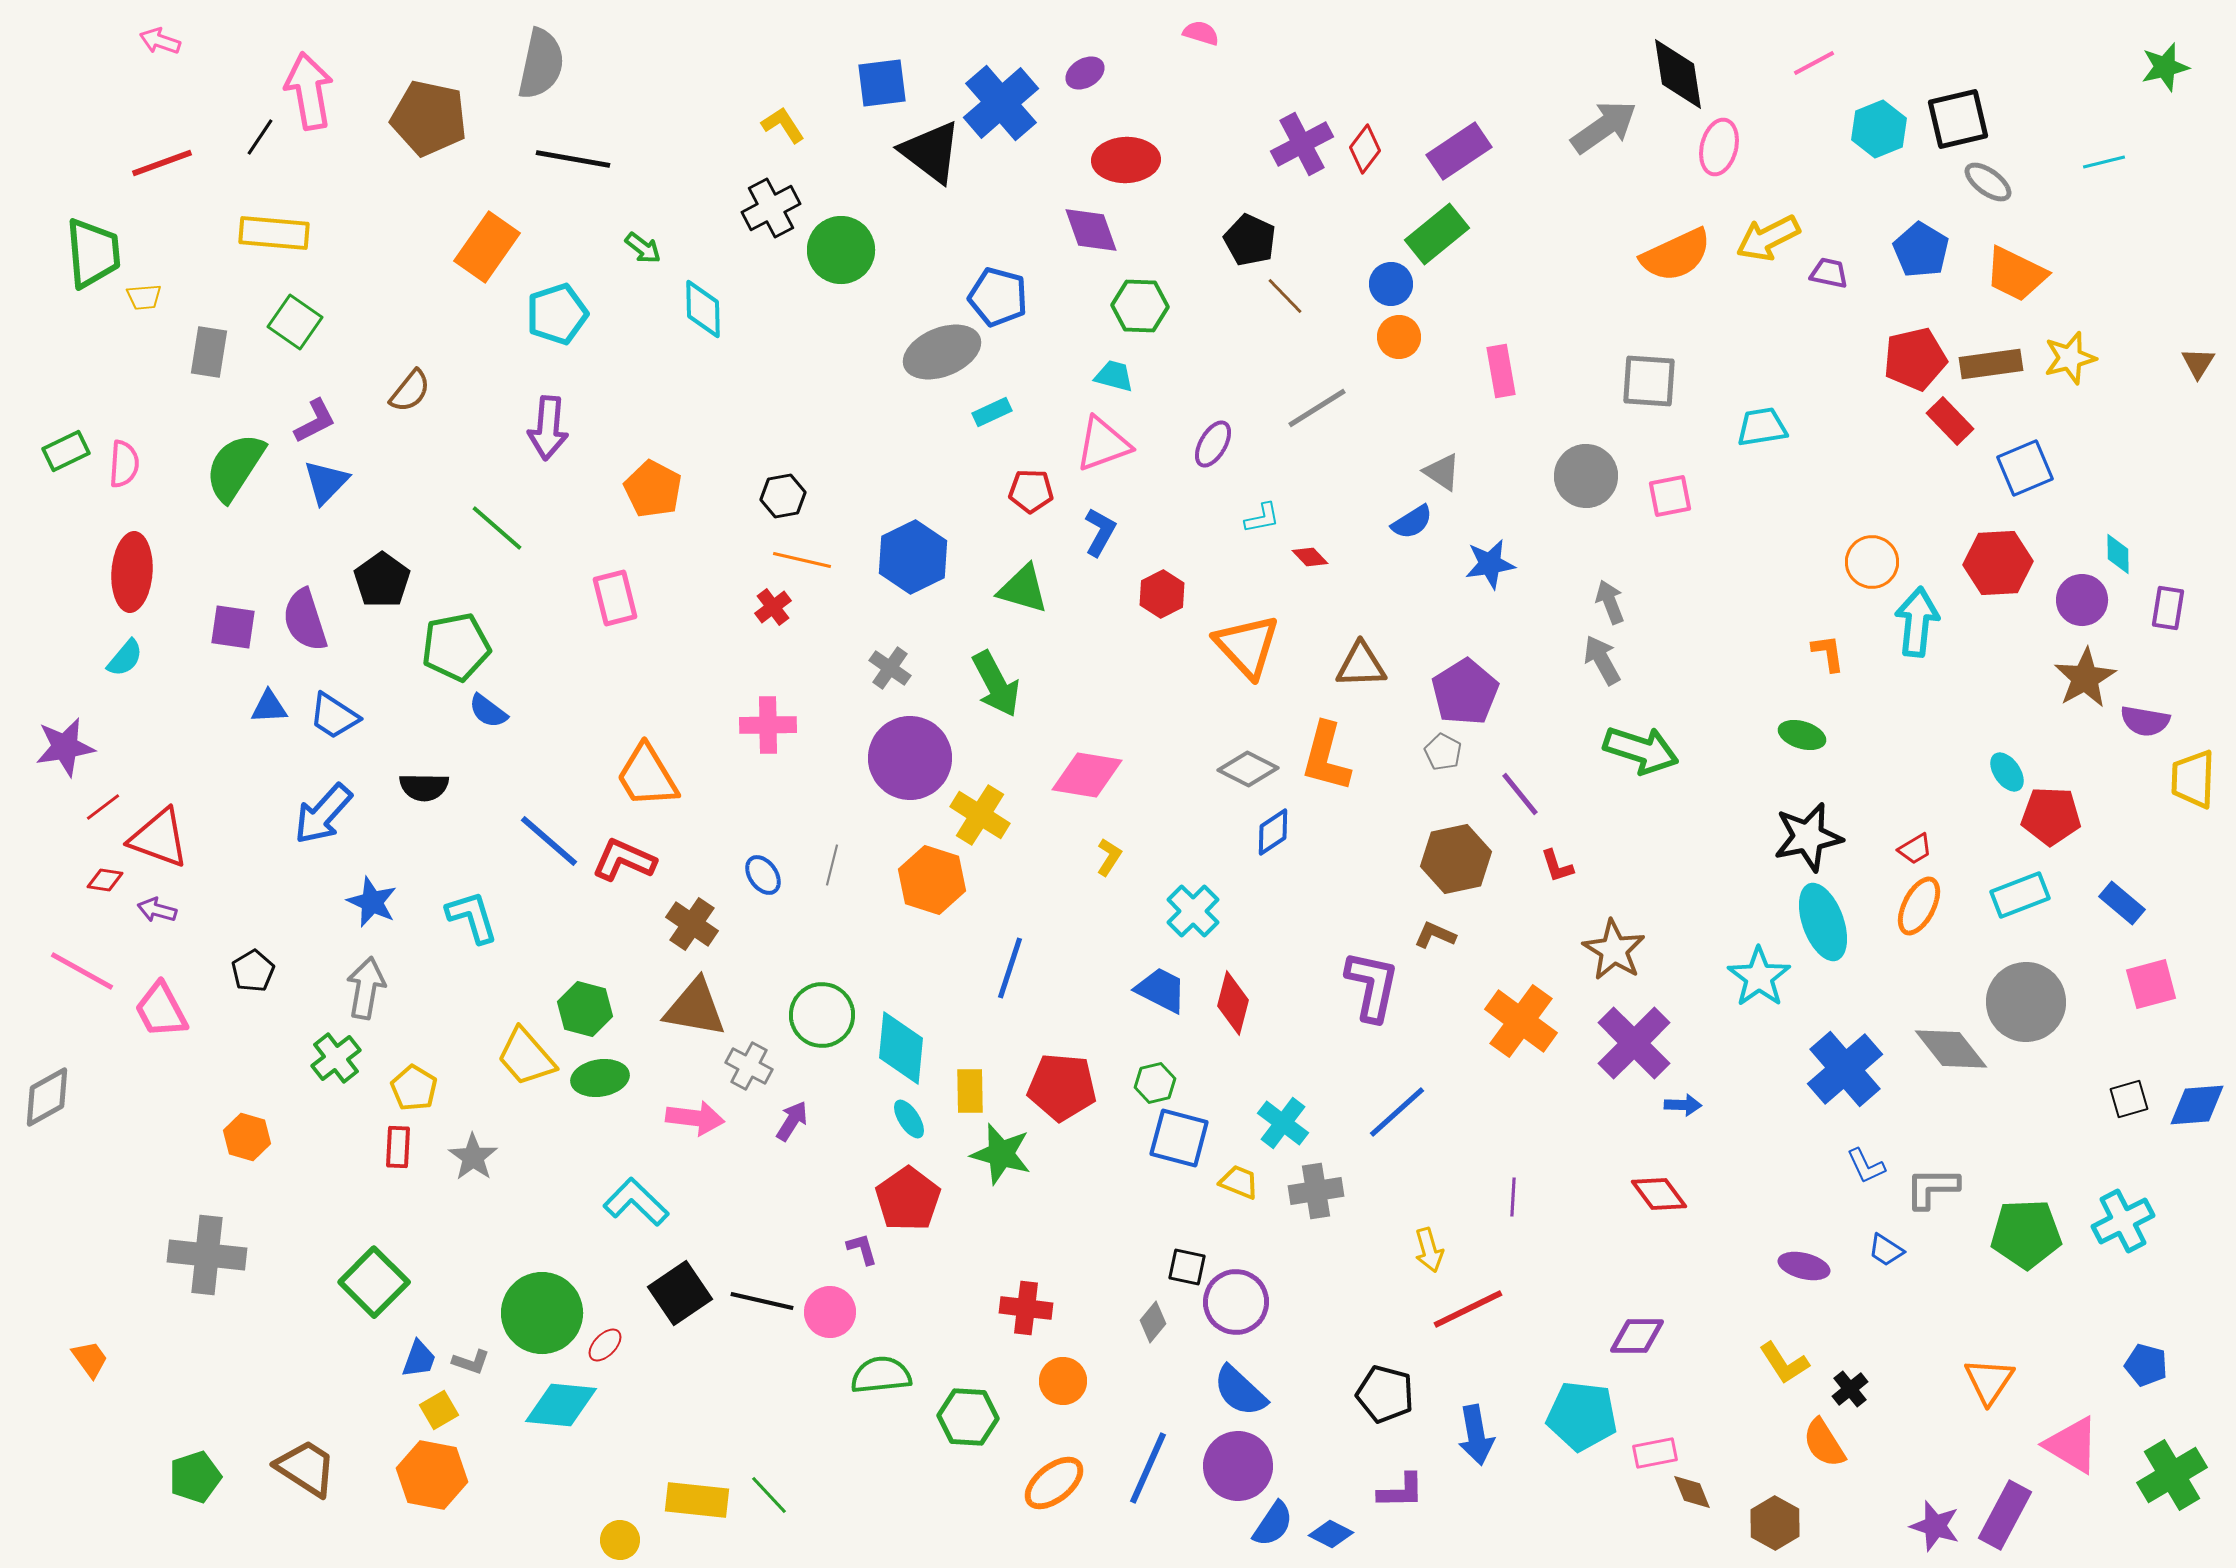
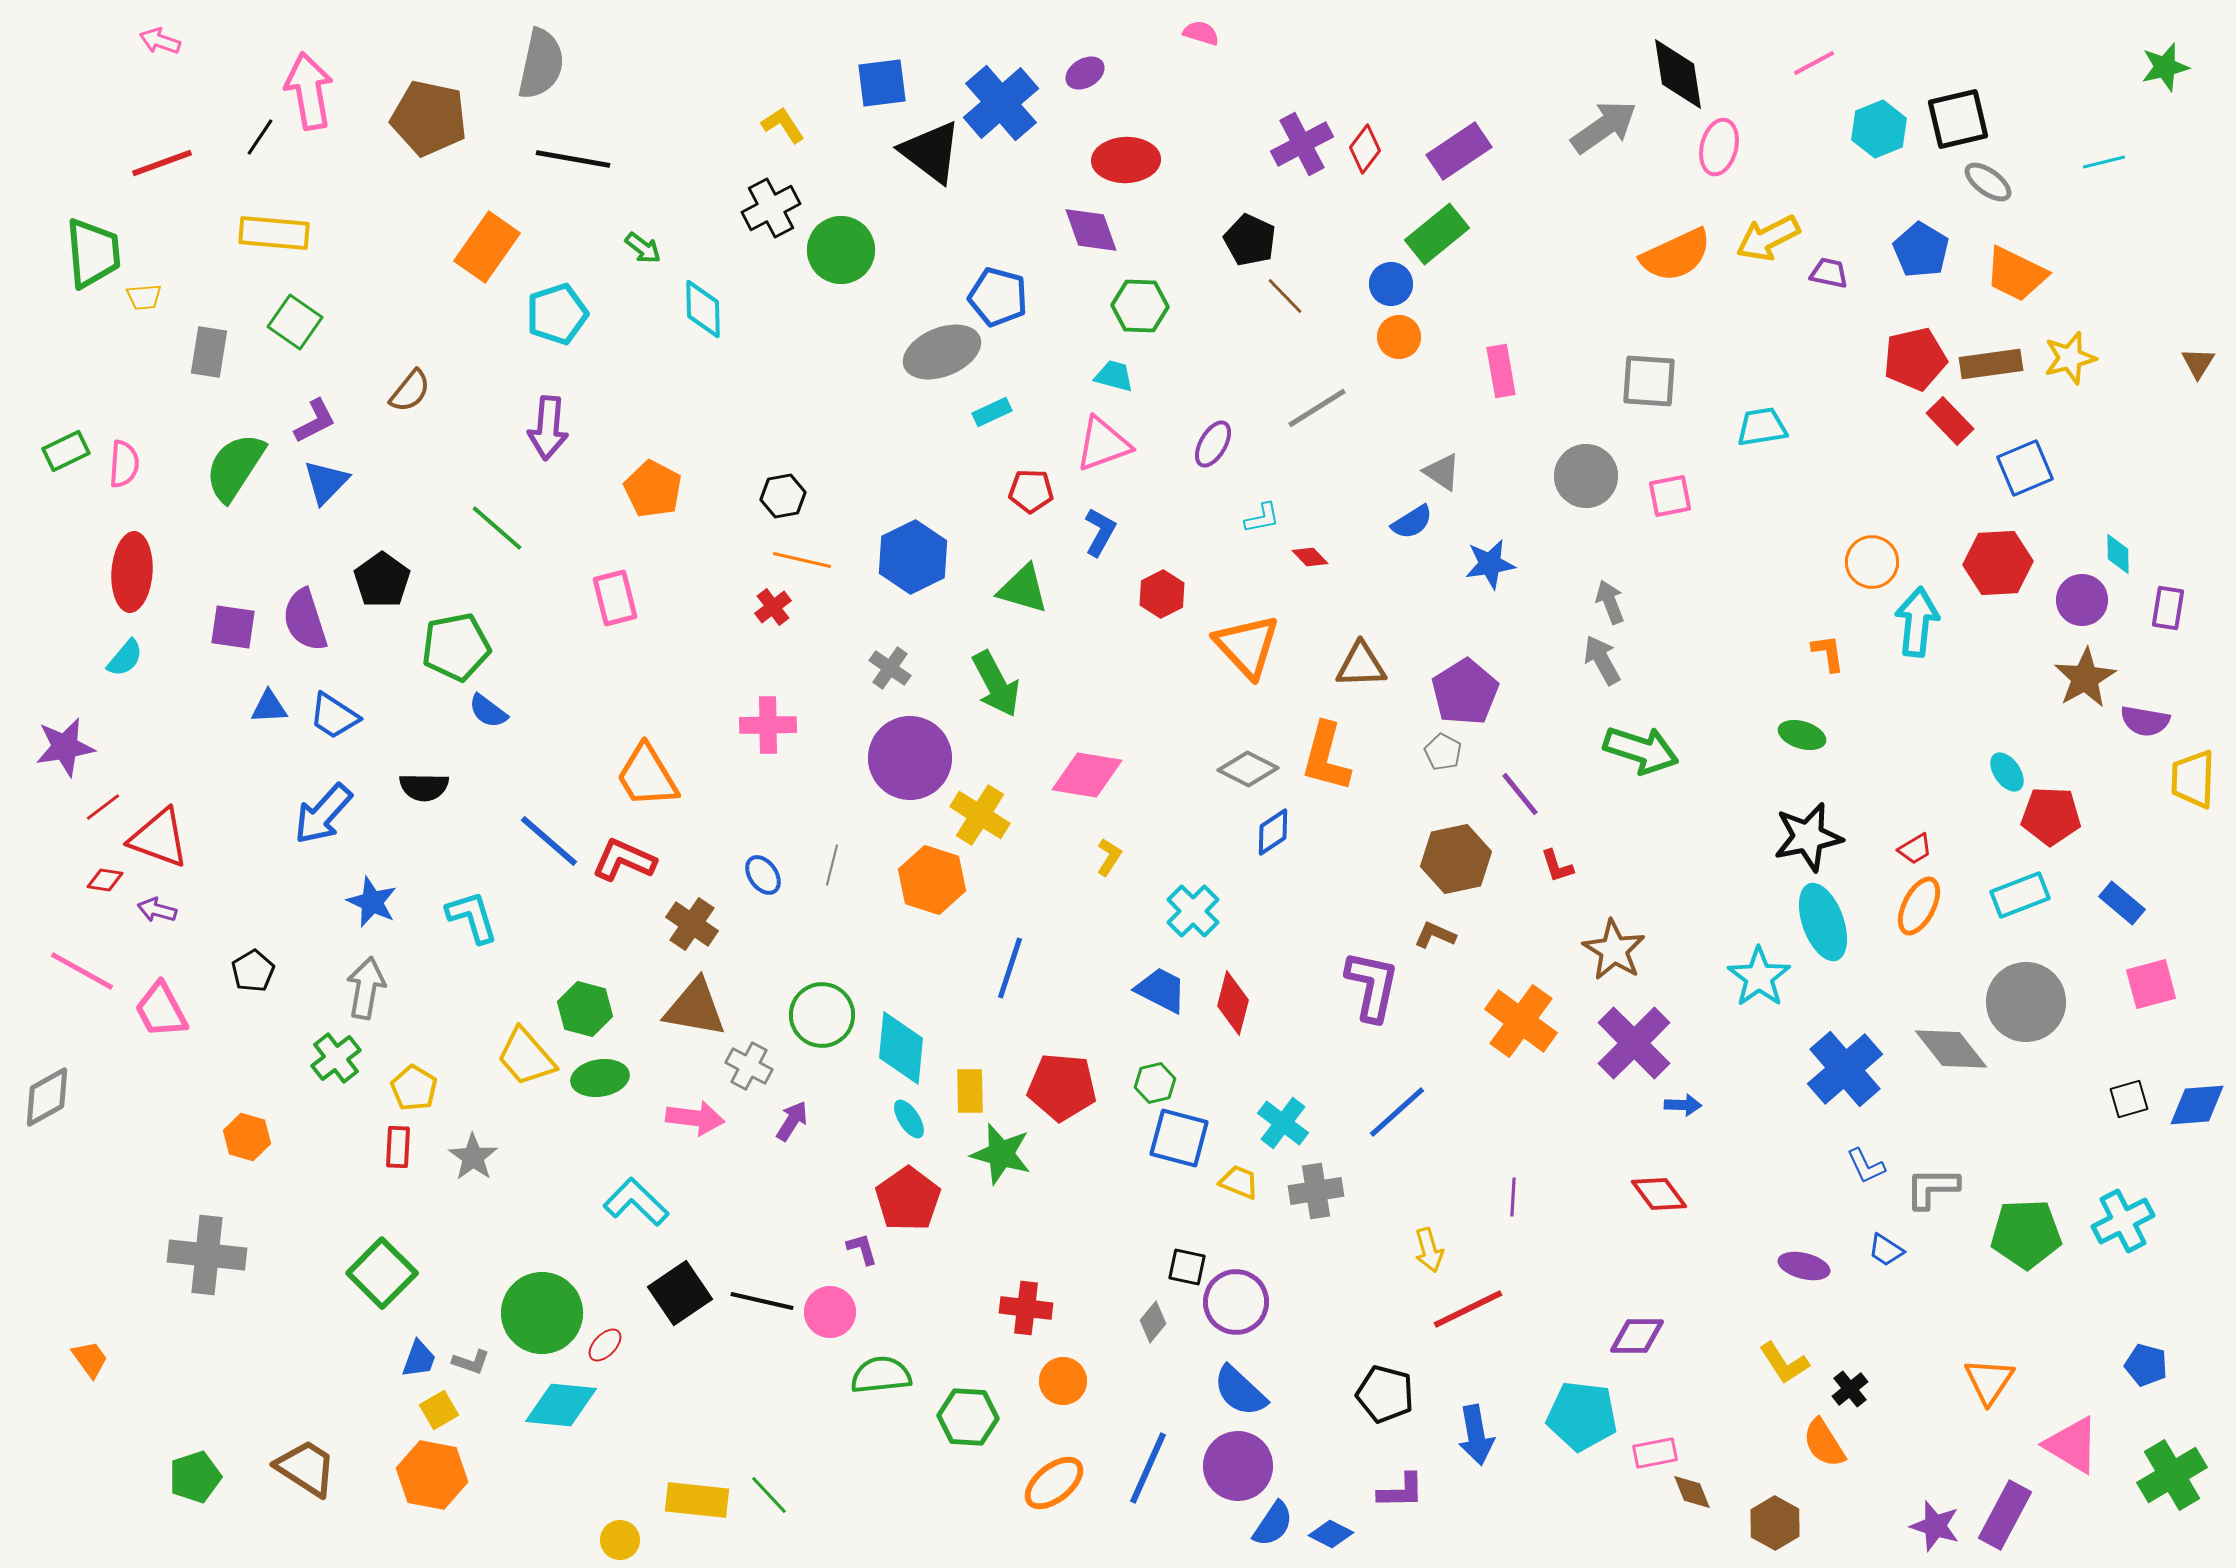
green square at (374, 1282): moved 8 px right, 9 px up
